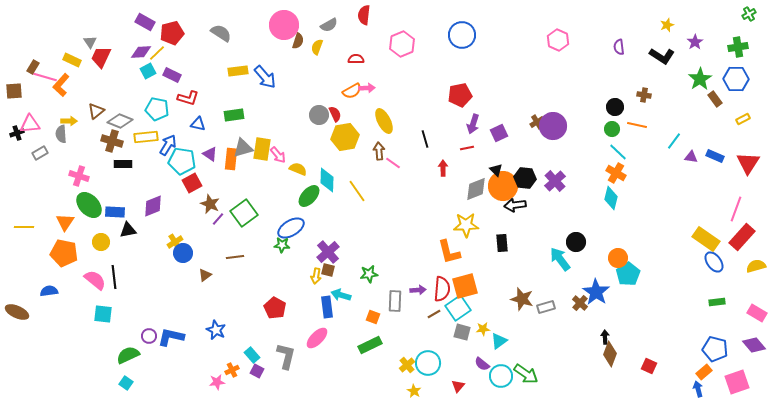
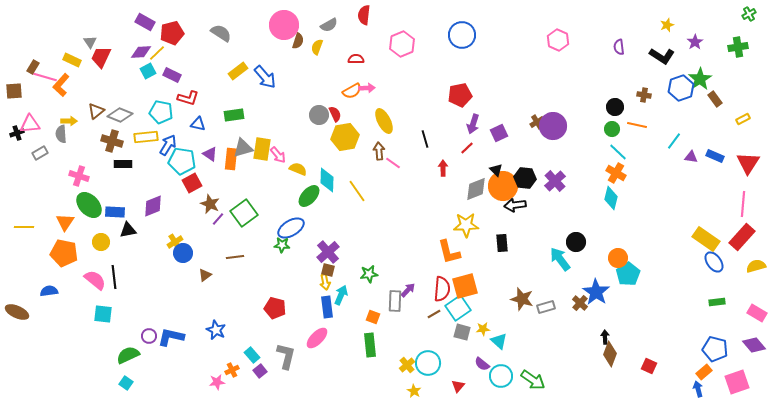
yellow rectangle at (238, 71): rotated 30 degrees counterclockwise
blue hexagon at (736, 79): moved 55 px left, 9 px down; rotated 20 degrees counterclockwise
cyan pentagon at (157, 109): moved 4 px right, 3 px down
gray diamond at (120, 121): moved 6 px up
red line at (467, 148): rotated 32 degrees counterclockwise
pink line at (736, 209): moved 7 px right, 5 px up; rotated 15 degrees counterclockwise
yellow arrow at (316, 276): moved 9 px right, 6 px down; rotated 21 degrees counterclockwise
purple arrow at (418, 290): moved 10 px left; rotated 42 degrees counterclockwise
cyan arrow at (341, 295): rotated 96 degrees clockwise
red pentagon at (275, 308): rotated 15 degrees counterclockwise
cyan triangle at (499, 341): rotated 42 degrees counterclockwise
green rectangle at (370, 345): rotated 70 degrees counterclockwise
purple square at (257, 371): moved 3 px right; rotated 24 degrees clockwise
green arrow at (526, 374): moved 7 px right, 6 px down
